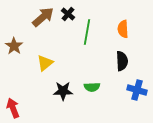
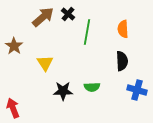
yellow triangle: rotated 24 degrees counterclockwise
